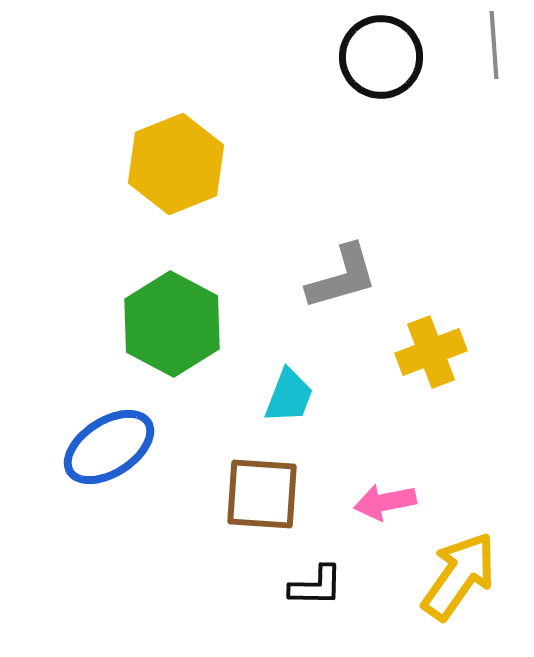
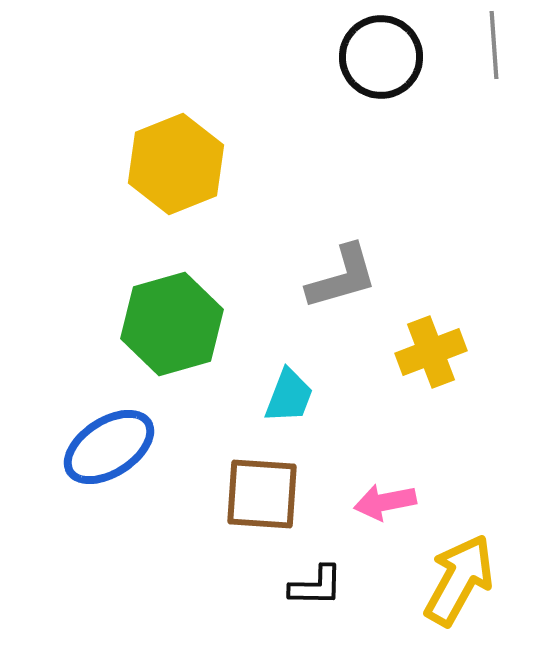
green hexagon: rotated 16 degrees clockwise
yellow arrow: moved 4 px down; rotated 6 degrees counterclockwise
